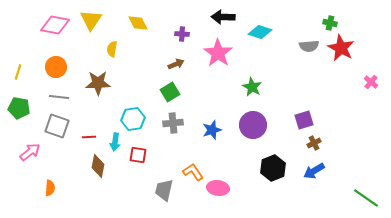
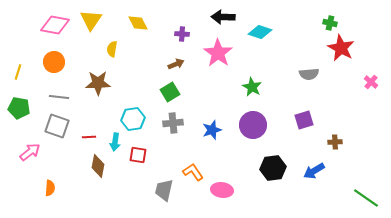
gray semicircle: moved 28 px down
orange circle: moved 2 px left, 5 px up
brown cross: moved 21 px right, 1 px up; rotated 24 degrees clockwise
black hexagon: rotated 15 degrees clockwise
pink ellipse: moved 4 px right, 2 px down
